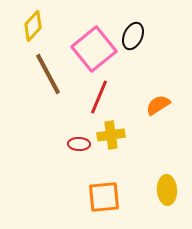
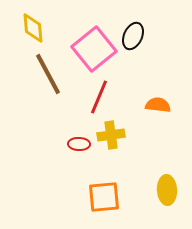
yellow diamond: moved 2 px down; rotated 48 degrees counterclockwise
orange semicircle: rotated 40 degrees clockwise
